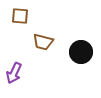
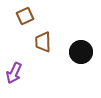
brown square: moved 5 px right; rotated 30 degrees counterclockwise
brown trapezoid: rotated 75 degrees clockwise
